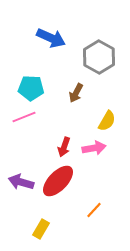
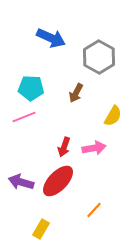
yellow semicircle: moved 6 px right, 5 px up
